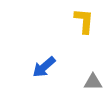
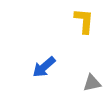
gray triangle: moved 1 px left, 1 px down; rotated 12 degrees counterclockwise
